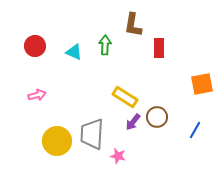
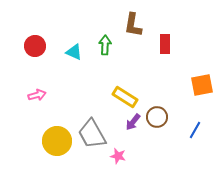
red rectangle: moved 6 px right, 4 px up
orange square: moved 1 px down
gray trapezoid: rotated 32 degrees counterclockwise
